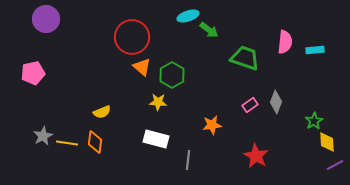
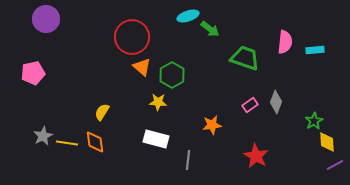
green arrow: moved 1 px right, 1 px up
yellow semicircle: rotated 144 degrees clockwise
orange diamond: rotated 15 degrees counterclockwise
